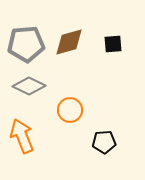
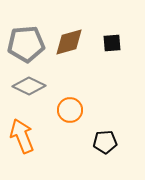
black square: moved 1 px left, 1 px up
black pentagon: moved 1 px right
